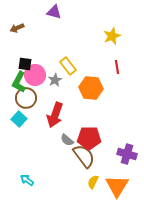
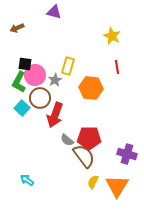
yellow star: rotated 24 degrees counterclockwise
yellow rectangle: rotated 54 degrees clockwise
brown circle: moved 14 px right
cyan square: moved 3 px right, 11 px up
